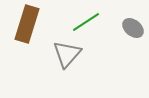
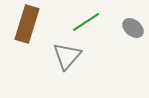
gray triangle: moved 2 px down
